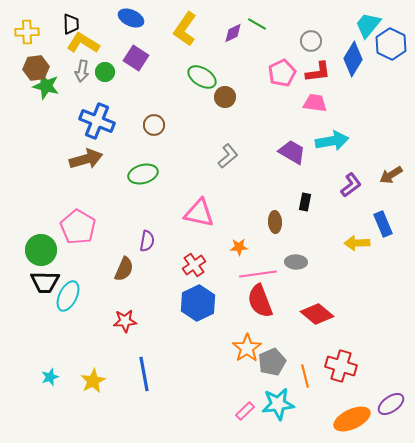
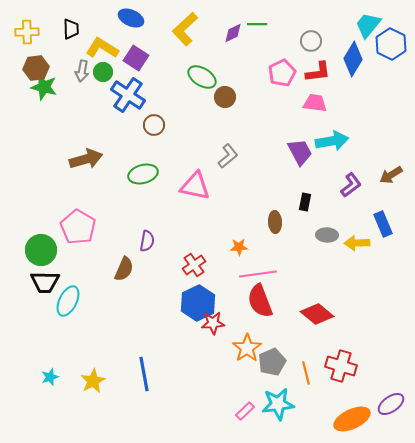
black trapezoid at (71, 24): moved 5 px down
green line at (257, 24): rotated 30 degrees counterclockwise
yellow L-shape at (185, 29): rotated 12 degrees clockwise
yellow L-shape at (83, 43): moved 19 px right, 5 px down
green circle at (105, 72): moved 2 px left
green star at (46, 86): moved 2 px left, 1 px down
blue cross at (97, 121): moved 31 px right, 26 px up; rotated 12 degrees clockwise
purple trapezoid at (292, 152): moved 8 px right; rotated 32 degrees clockwise
pink triangle at (199, 213): moved 4 px left, 27 px up
gray ellipse at (296, 262): moved 31 px right, 27 px up
cyan ellipse at (68, 296): moved 5 px down
red star at (125, 321): moved 88 px right, 2 px down
orange line at (305, 376): moved 1 px right, 3 px up
